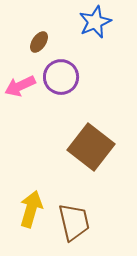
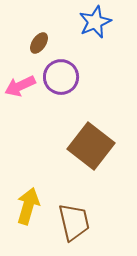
brown ellipse: moved 1 px down
brown square: moved 1 px up
yellow arrow: moved 3 px left, 3 px up
